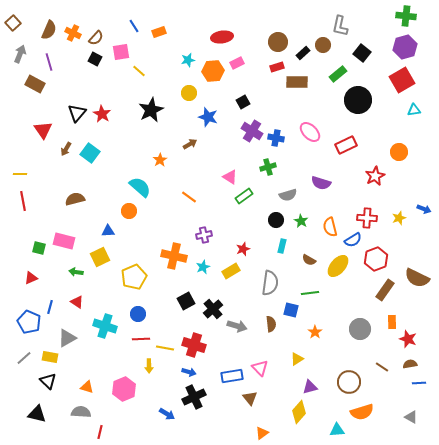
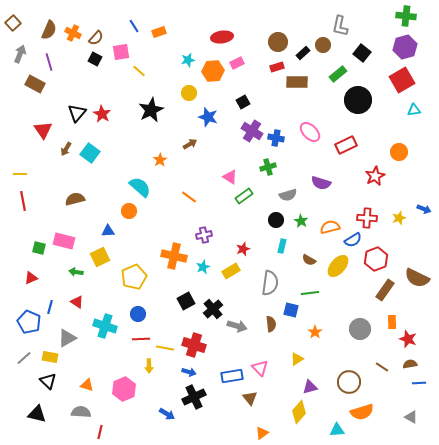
orange semicircle at (330, 227): rotated 90 degrees clockwise
orange triangle at (87, 387): moved 2 px up
